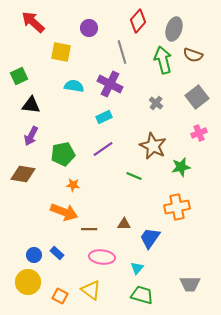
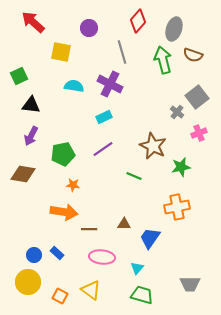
gray cross: moved 21 px right, 9 px down
orange arrow: rotated 12 degrees counterclockwise
